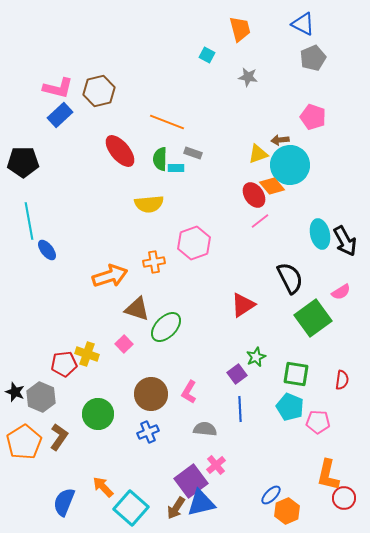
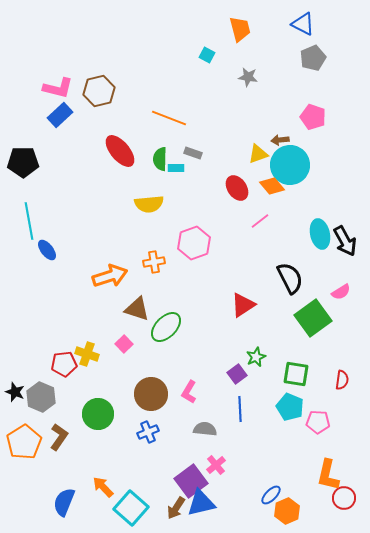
orange line at (167, 122): moved 2 px right, 4 px up
red ellipse at (254, 195): moved 17 px left, 7 px up
